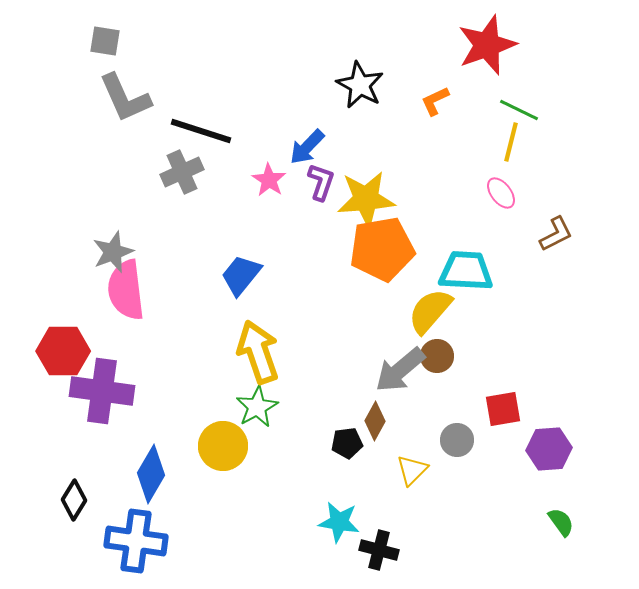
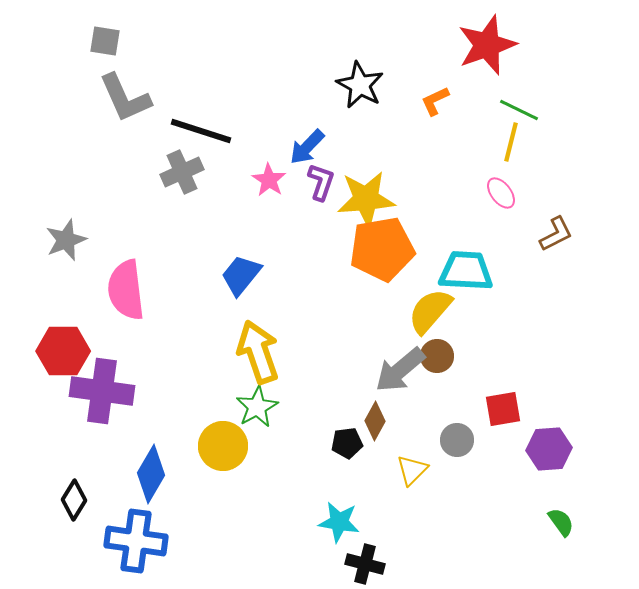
gray star: moved 47 px left, 12 px up
black cross: moved 14 px left, 14 px down
